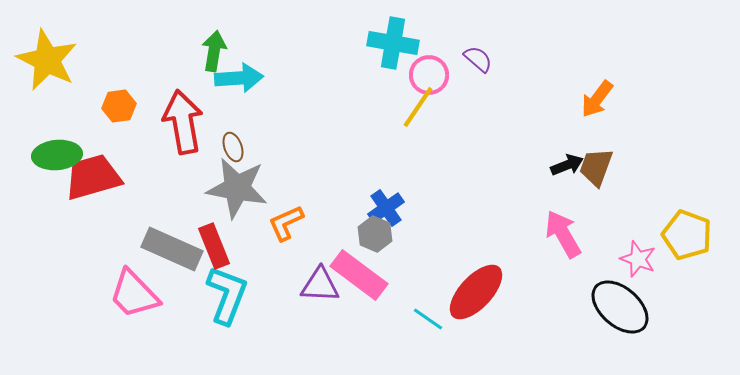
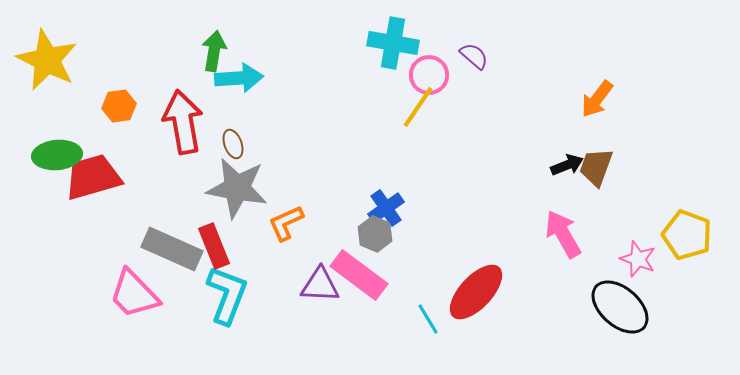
purple semicircle: moved 4 px left, 3 px up
brown ellipse: moved 3 px up
cyan line: rotated 24 degrees clockwise
